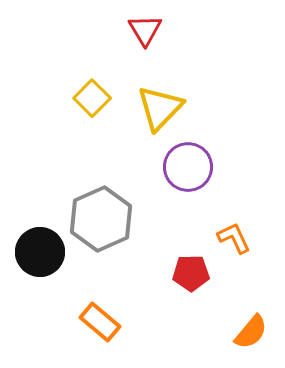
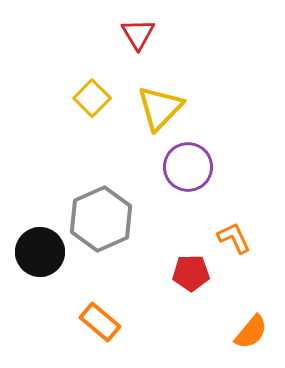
red triangle: moved 7 px left, 4 px down
